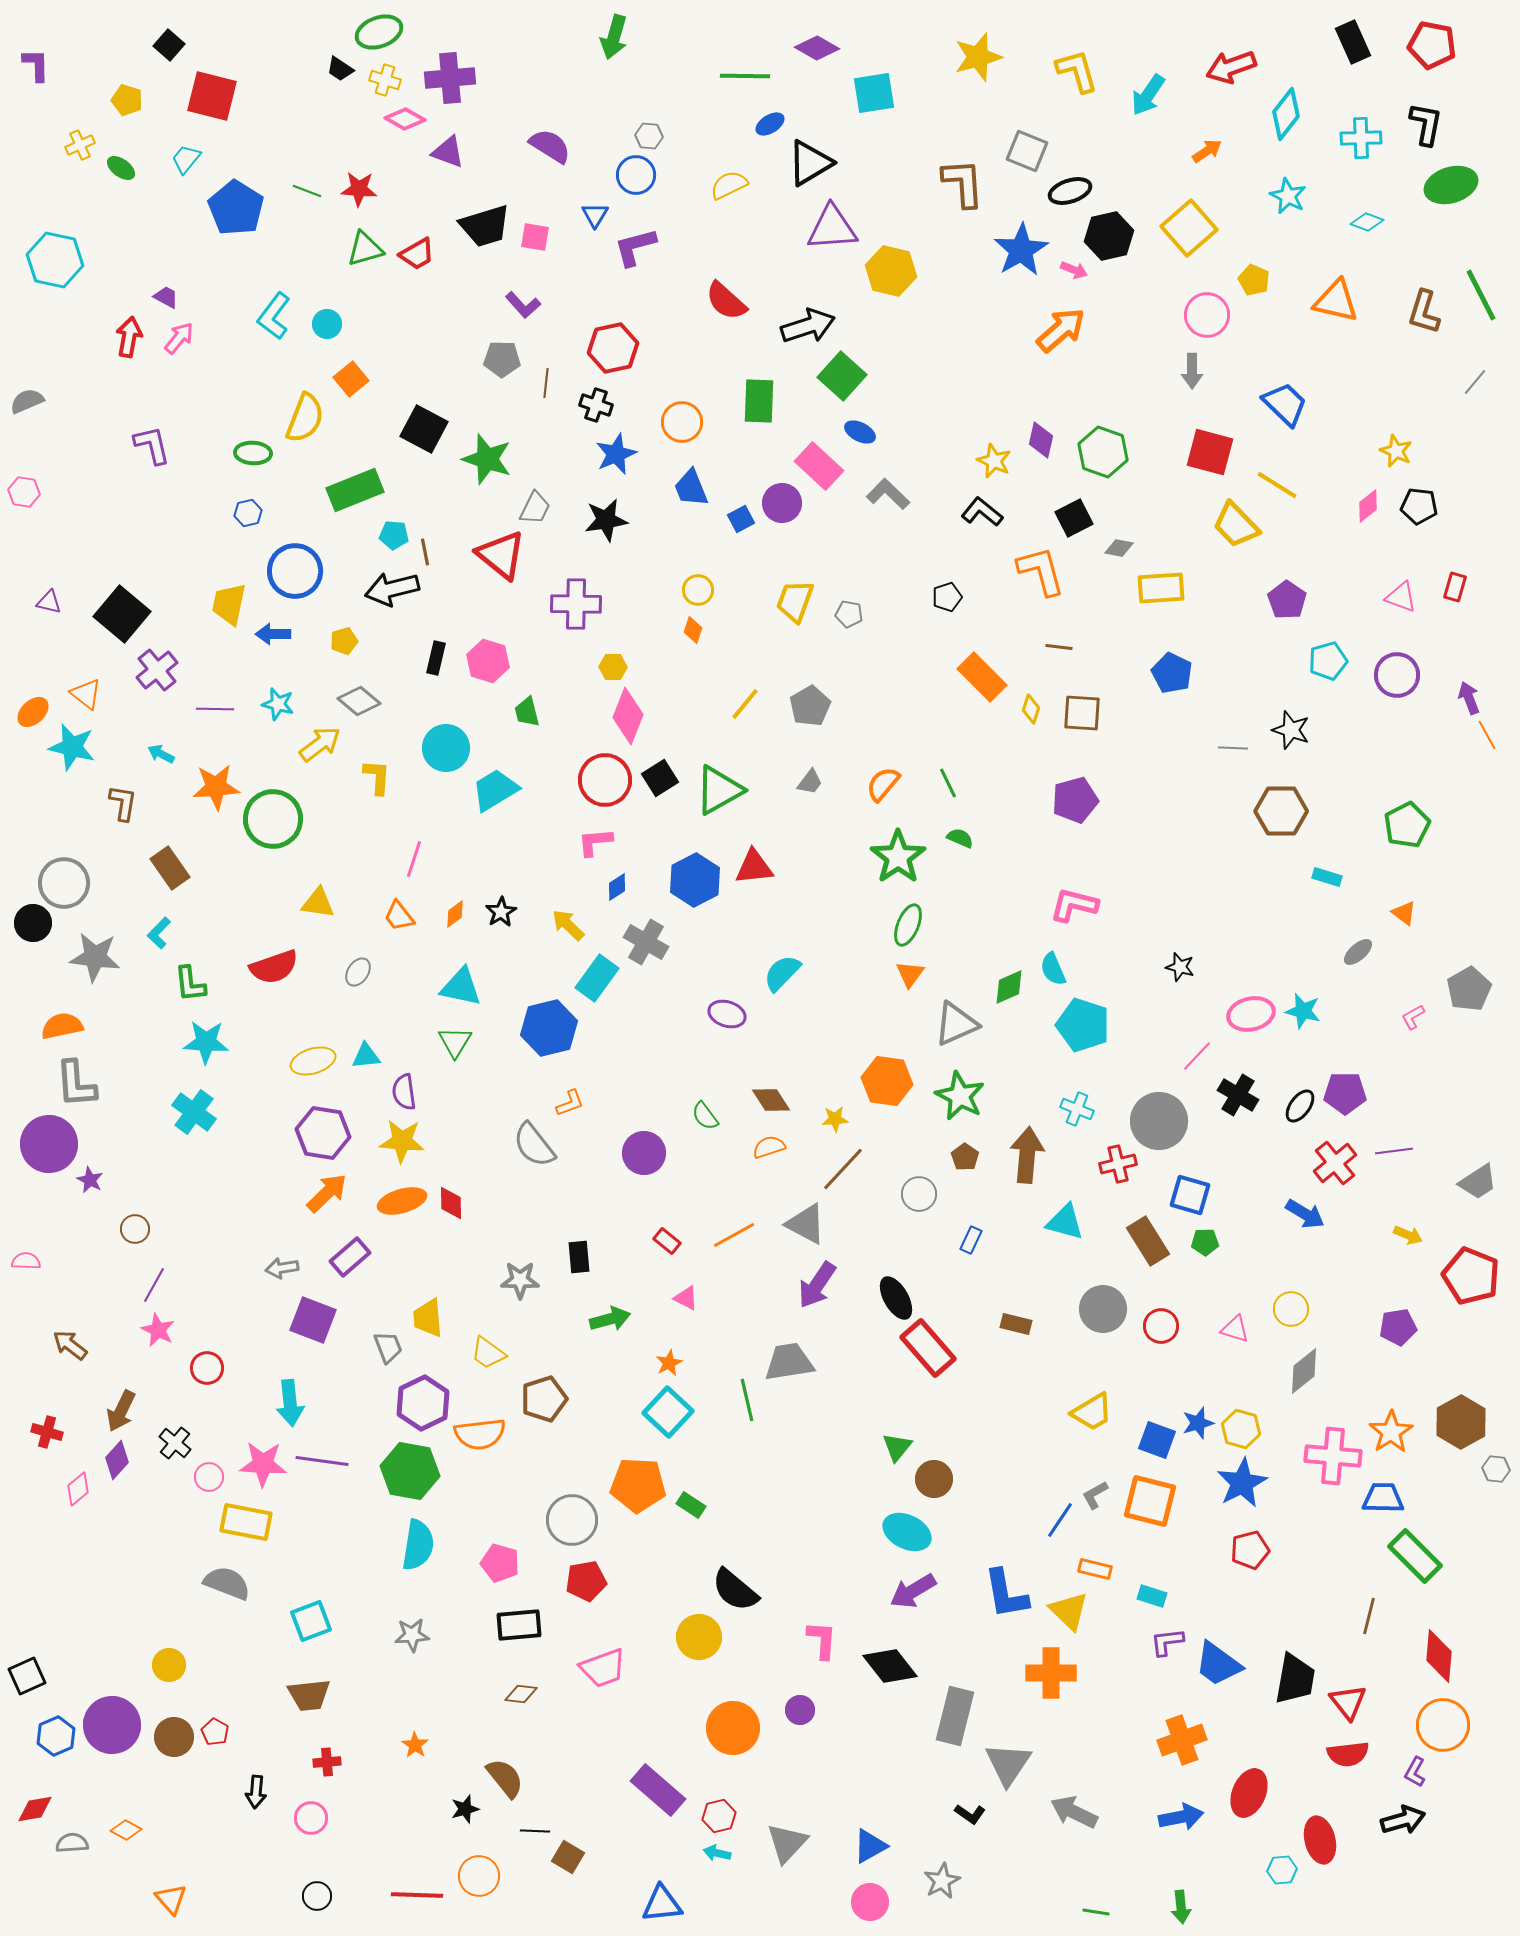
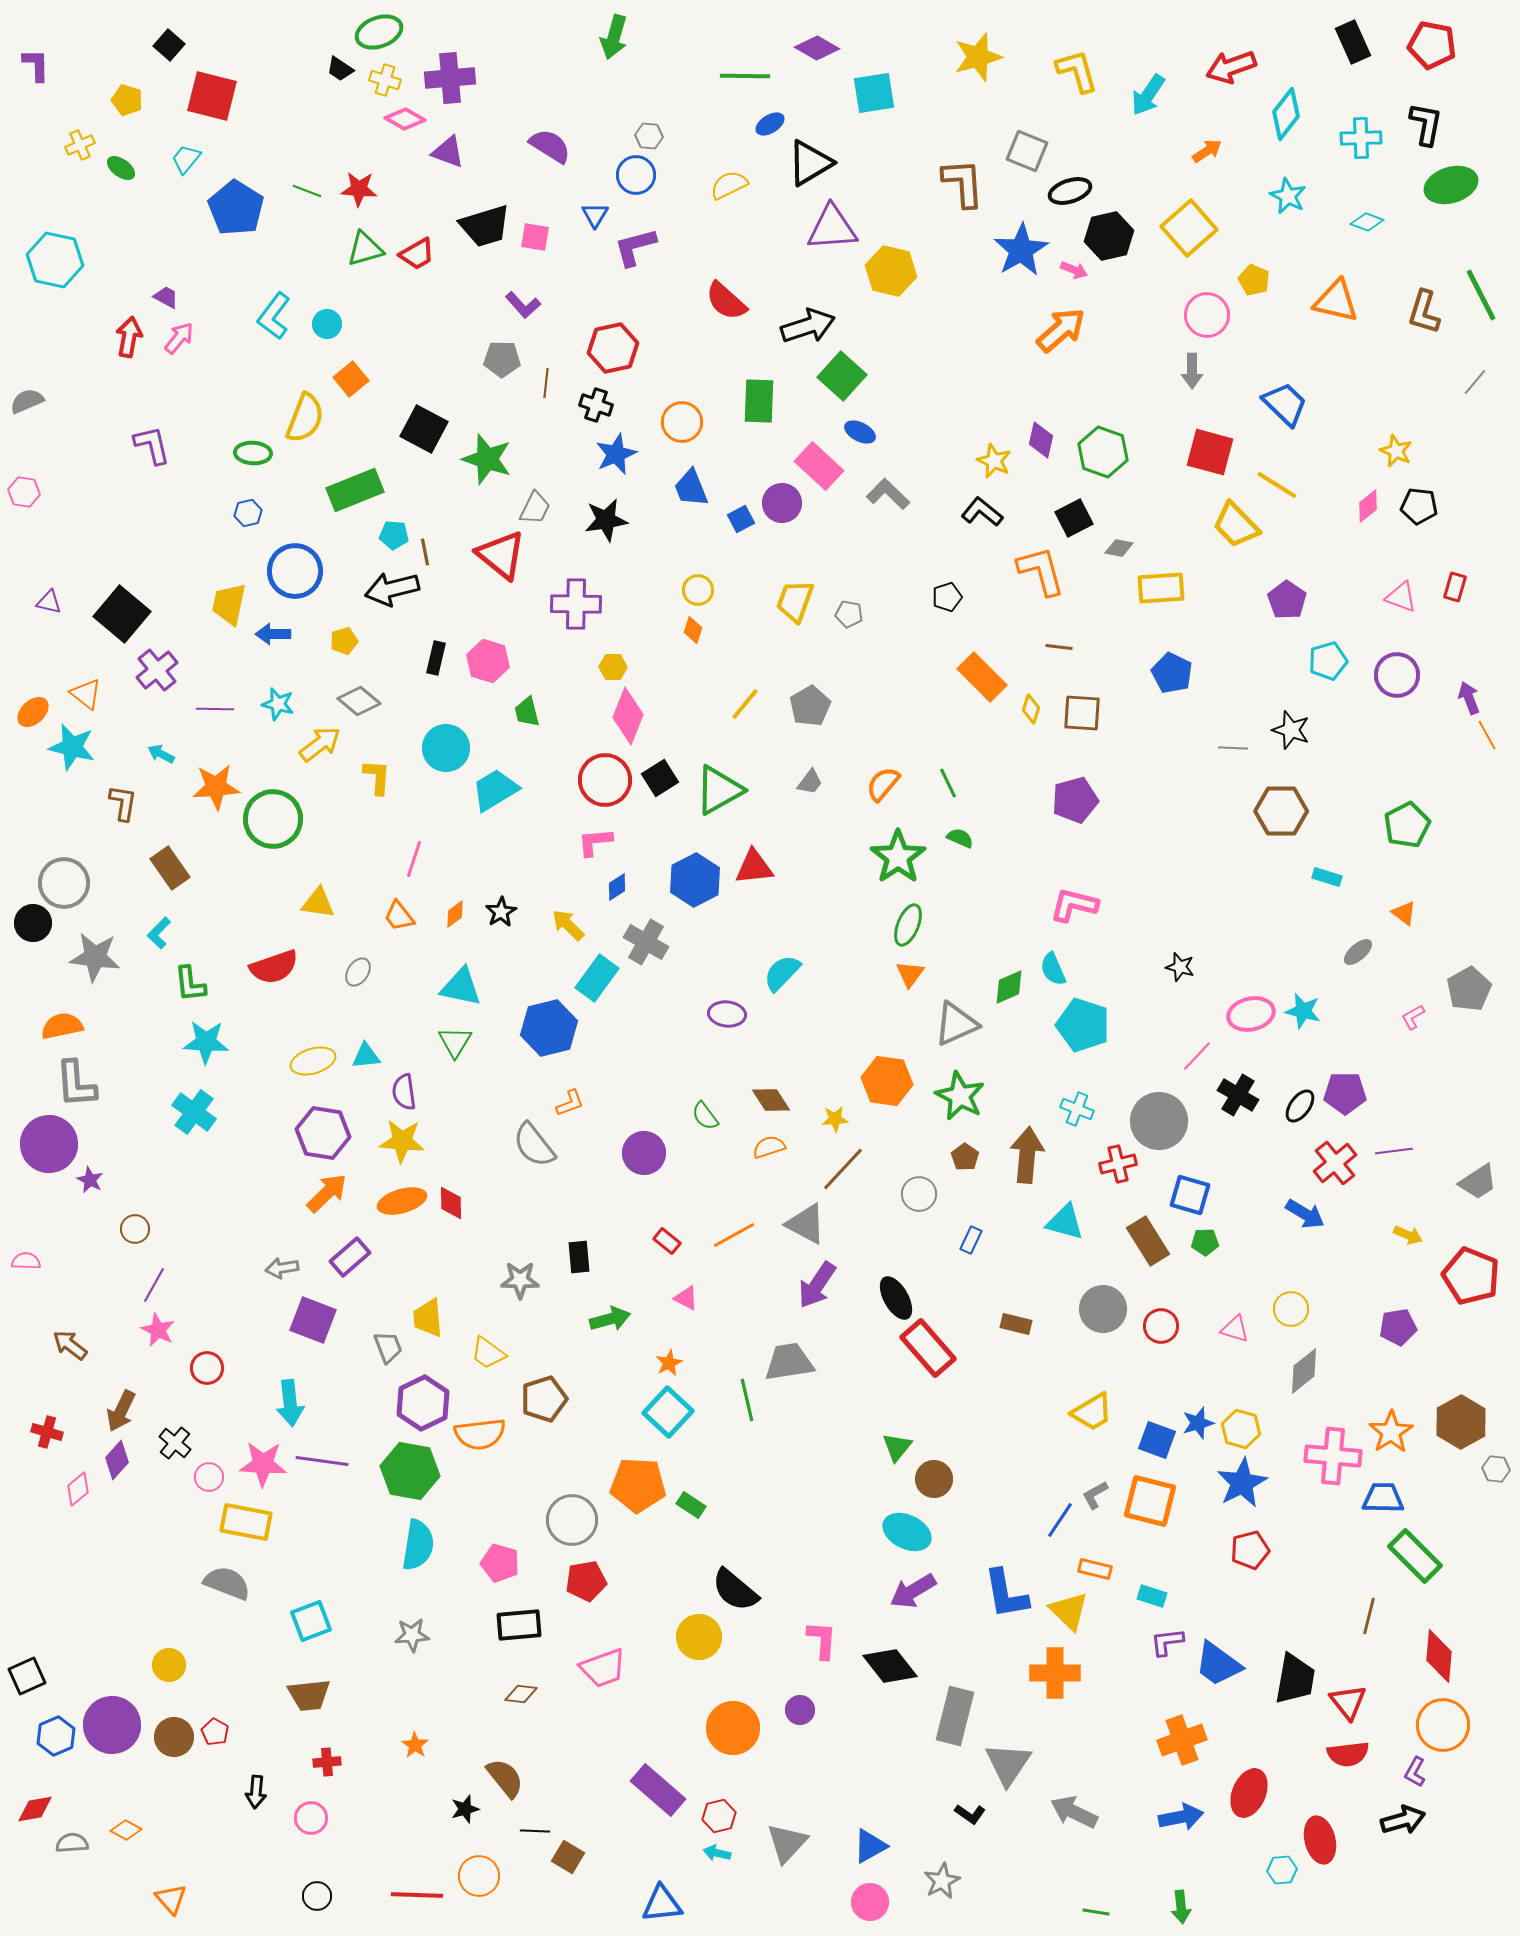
purple ellipse at (727, 1014): rotated 12 degrees counterclockwise
orange cross at (1051, 1673): moved 4 px right
